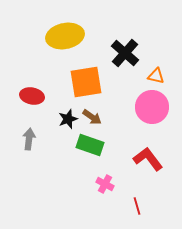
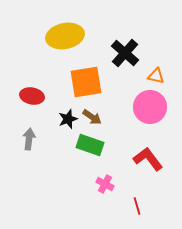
pink circle: moved 2 px left
